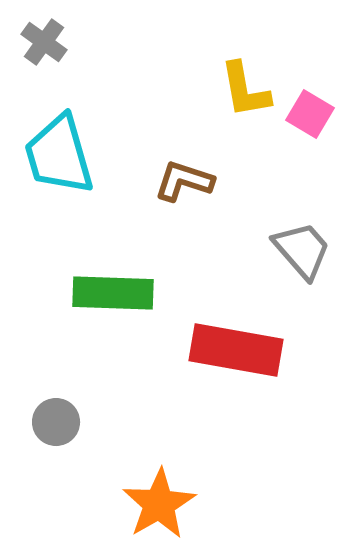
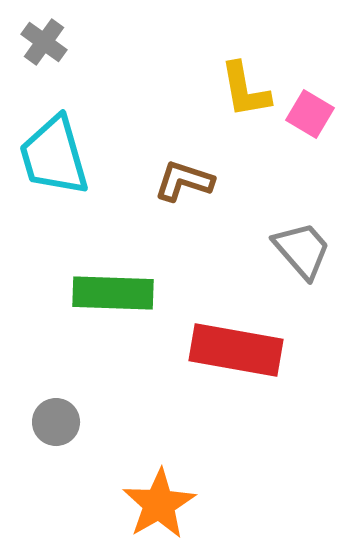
cyan trapezoid: moved 5 px left, 1 px down
